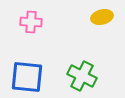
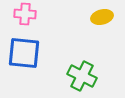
pink cross: moved 6 px left, 8 px up
blue square: moved 3 px left, 24 px up
